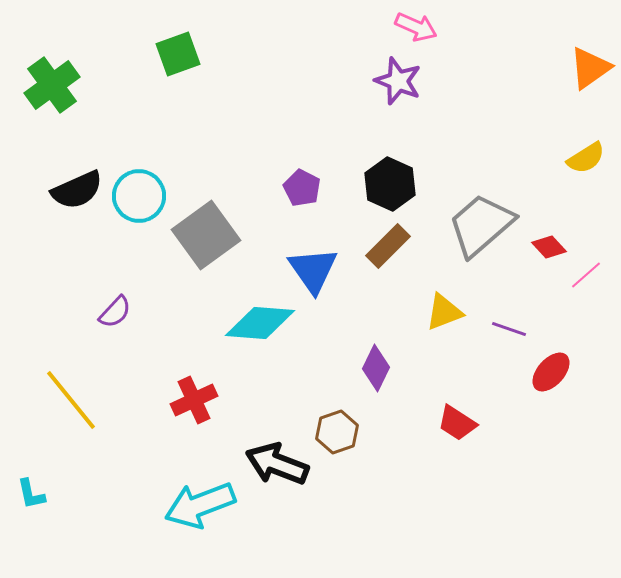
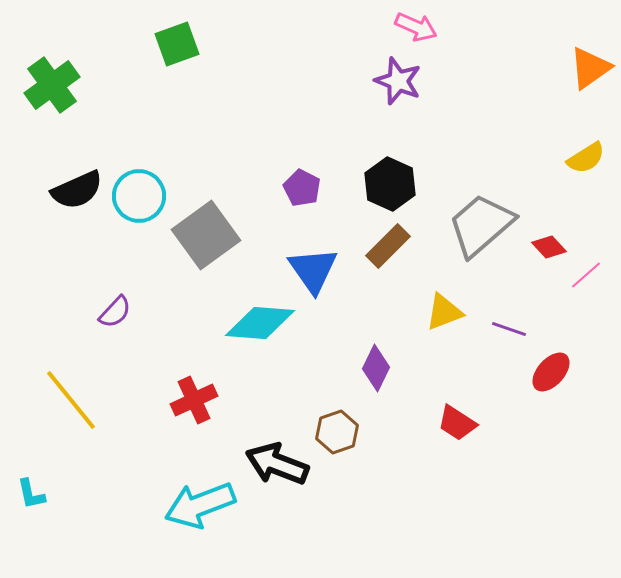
green square: moved 1 px left, 10 px up
